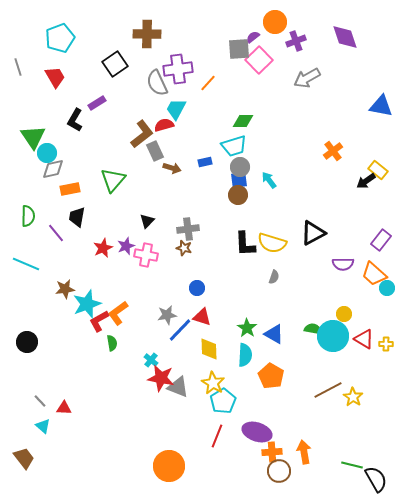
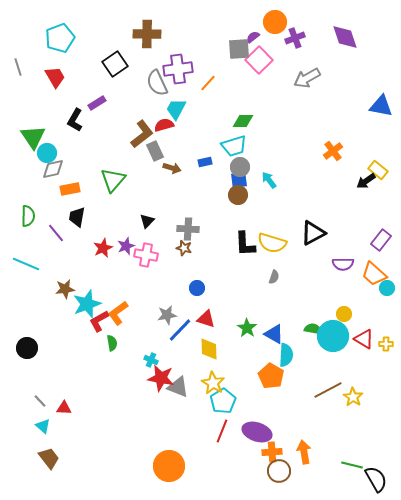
purple cross at (296, 41): moved 1 px left, 3 px up
gray cross at (188, 229): rotated 10 degrees clockwise
red triangle at (202, 317): moved 4 px right, 2 px down
black circle at (27, 342): moved 6 px down
cyan semicircle at (245, 355): moved 41 px right
cyan cross at (151, 360): rotated 16 degrees counterclockwise
red line at (217, 436): moved 5 px right, 5 px up
brown trapezoid at (24, 458): moved 25 px right
